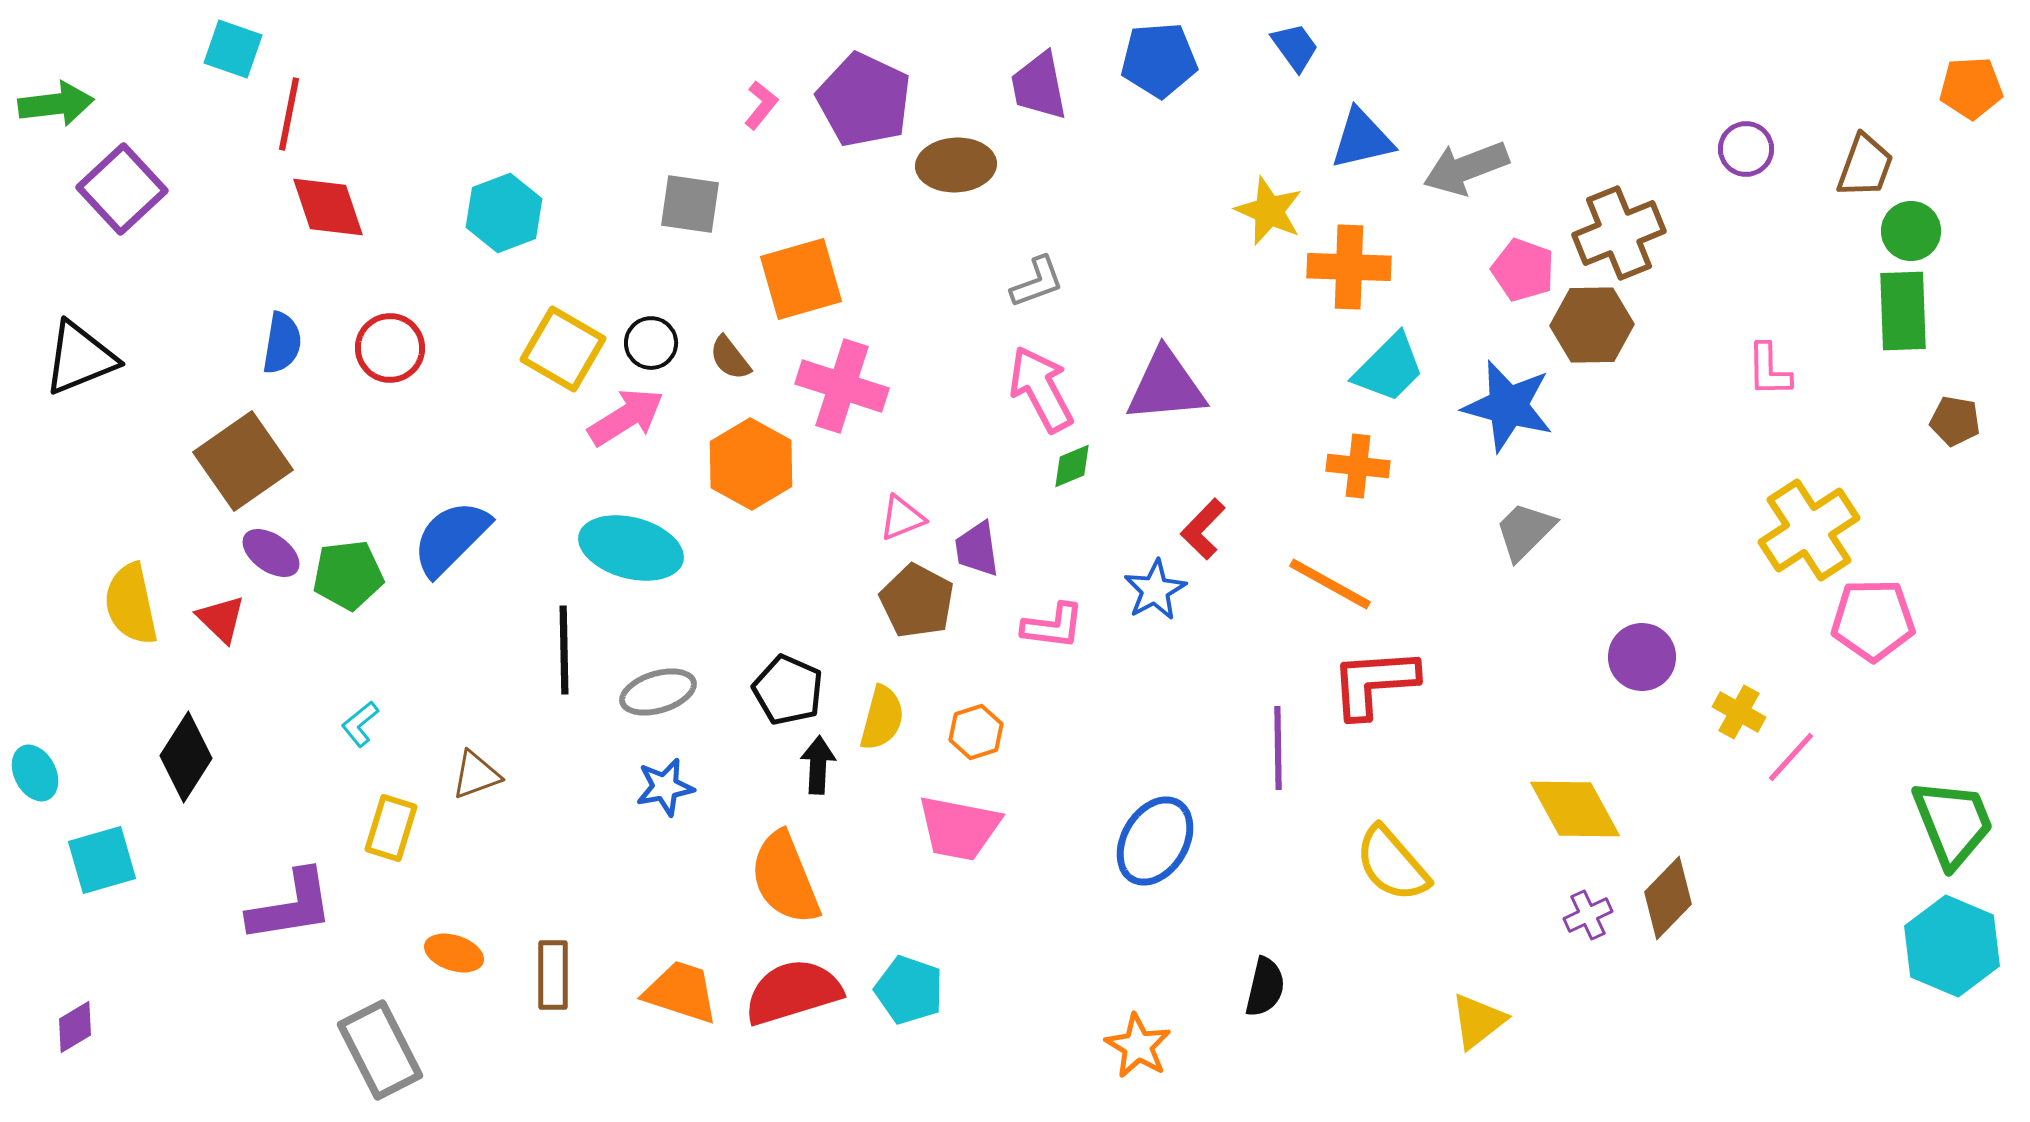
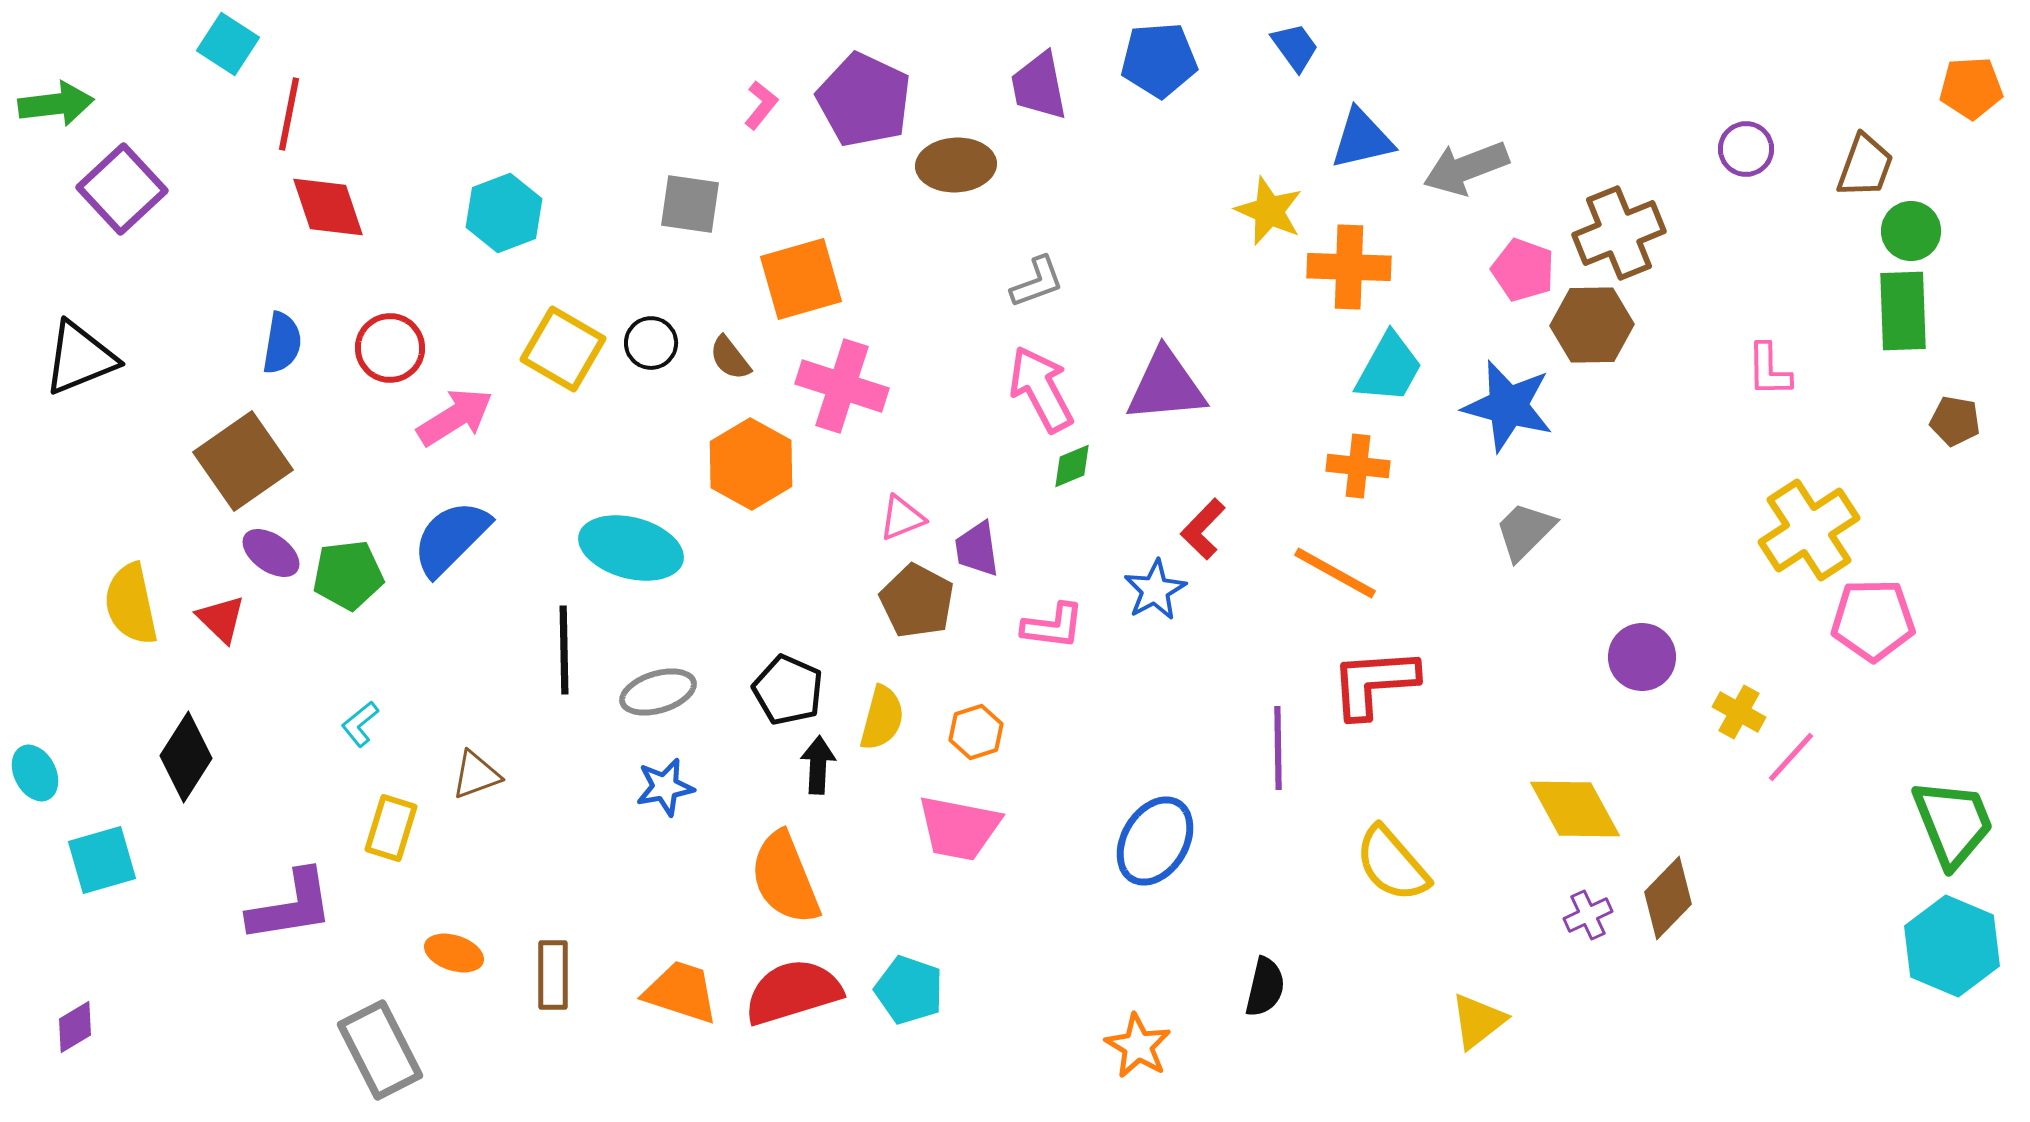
cyan square at (233, 49): moved 5 px left, 5 px up; rotated 14 degrees clockwise
cyan trapezoid at (1389, 368): rotated 16 degrees counterclockwise
pink arrow at (626, 417): moved 171 px left
orange line at (1330, 584): moved 5 px right, 11 px up
